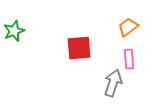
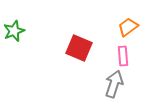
red square: rotated 28 degrees clockwise
pink rectangle: moved 6 px left, 3 px up
gray arrow: moved 1 px right, 1 px down
